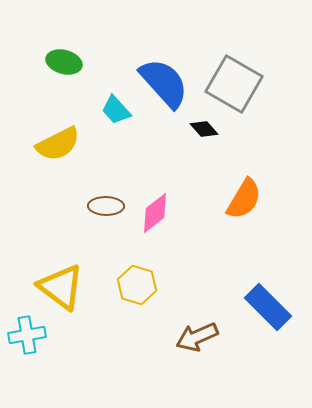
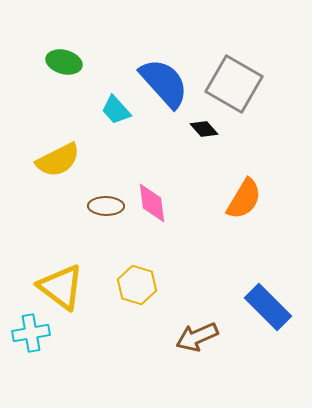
yellow semicircle: moved 16 px down
pink diamond: moved 3 px left, 10 px up; rotated 60 degrees counterclockwise
cyan cross: moved 4 px right, 2 px up
